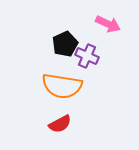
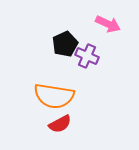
orange semicircle: moved 8 px left, 10 px down
